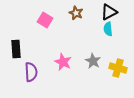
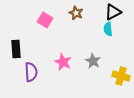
black triangle: moved 4 px right
yellow cross: moved 3 px right, 8 px down
